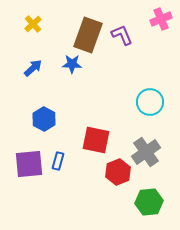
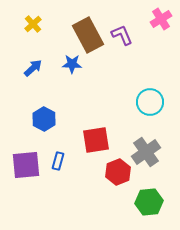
pink cross: rotated 10 degrees counterclockwise
brown rectangle: rotated 48 degrees counterclockwise
red square: rotated 20 degrees counterclockwise
purple square: moved 3 px left, 1 px down
